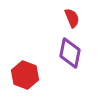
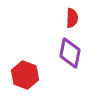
red semicircle: rotated 24 degrees clockwise
